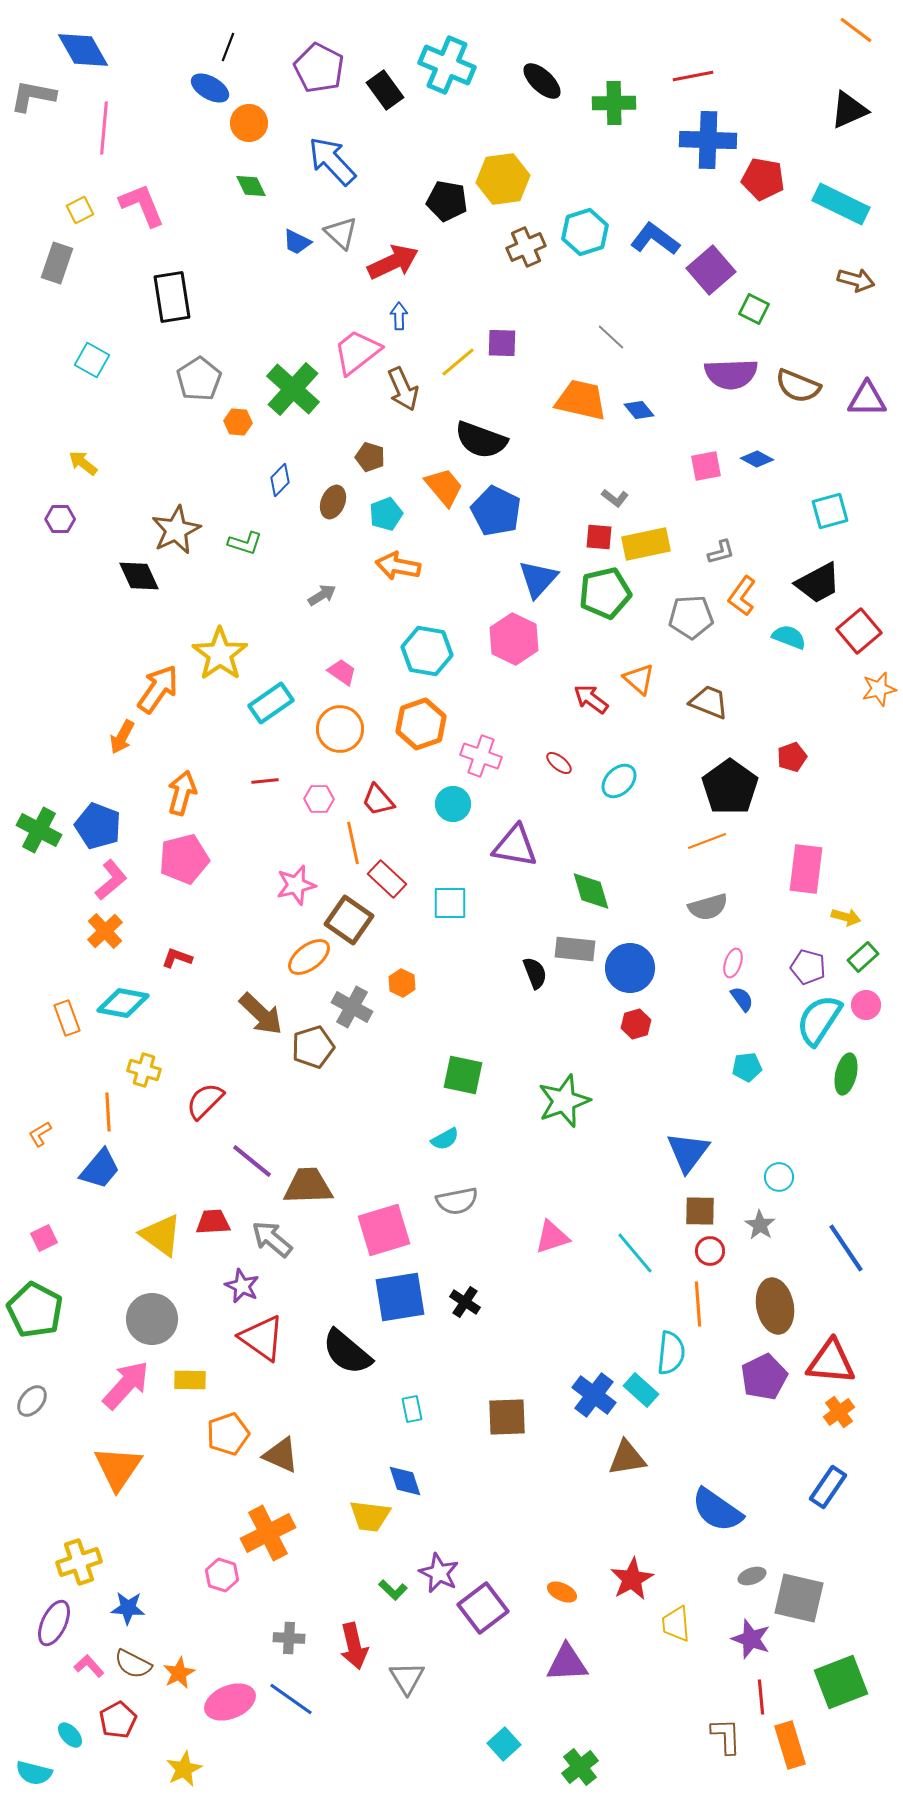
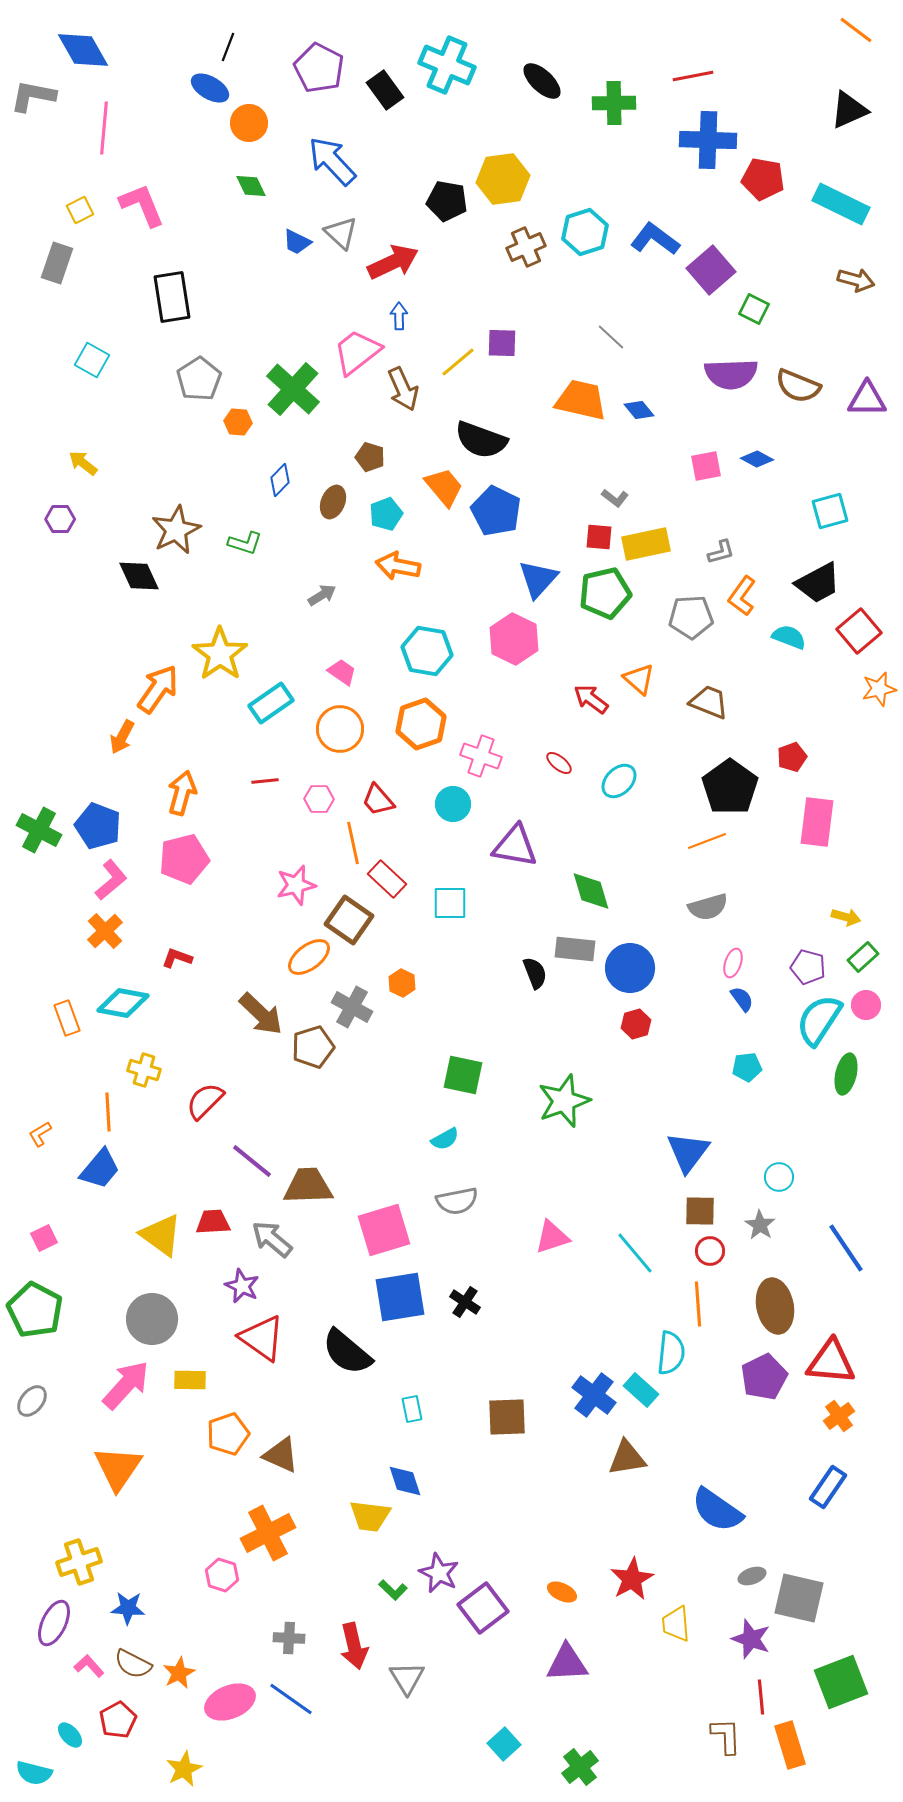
pink rectangle at (806, 869): moved 11 px right, 47 px up
orange cross at (839, 1412): moved 4 px down
